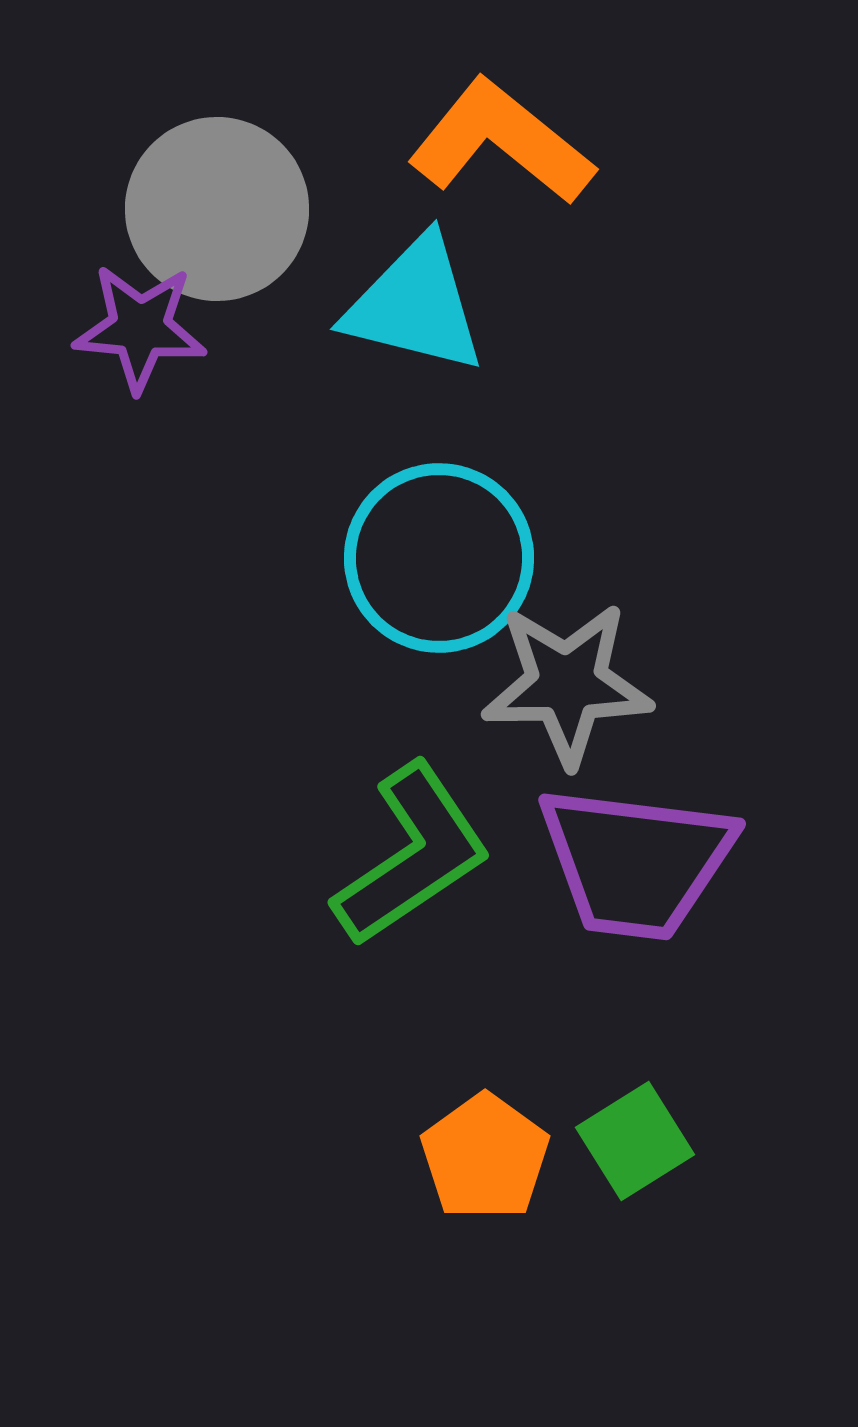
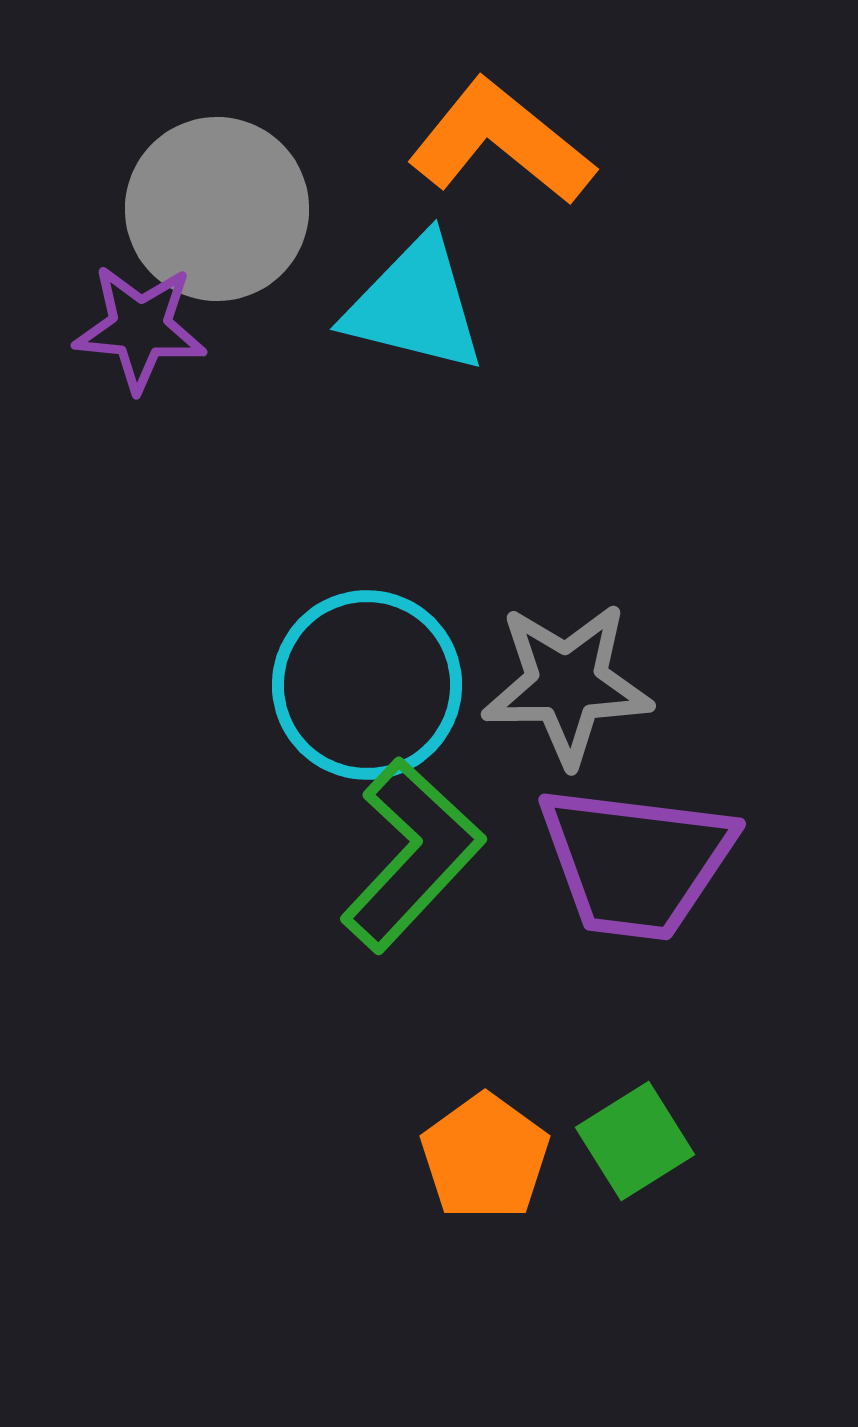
cyan circle: moved 72 px left, 127 px down
green L-shape: rotated 13 degrees counterclockwise
